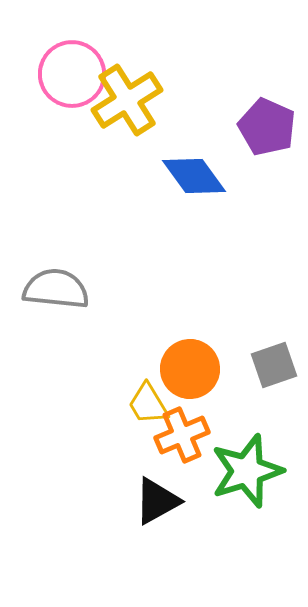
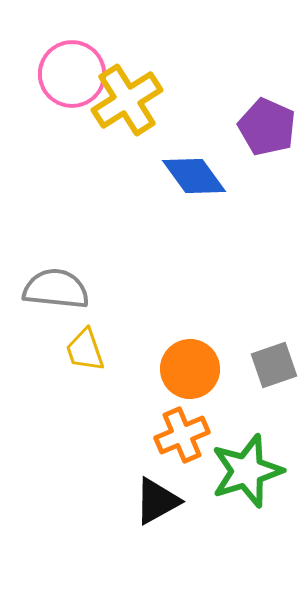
yellow trapezoid: moved 63 px left, 54 px up; rotated 12 degrees clockwise
